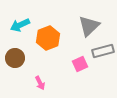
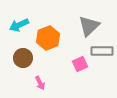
cyan arrow: moved 1 px left
gray rectangle: moved 1 px left; rotated 15 degrees clockwise
brown circle: moved 8 px right
